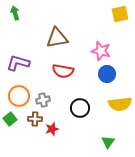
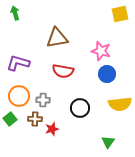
gray cross: rotated 16 degrees clockwise
